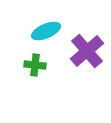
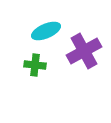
purple cross: moved 3 px left; rotated 12 degrees clockwise
